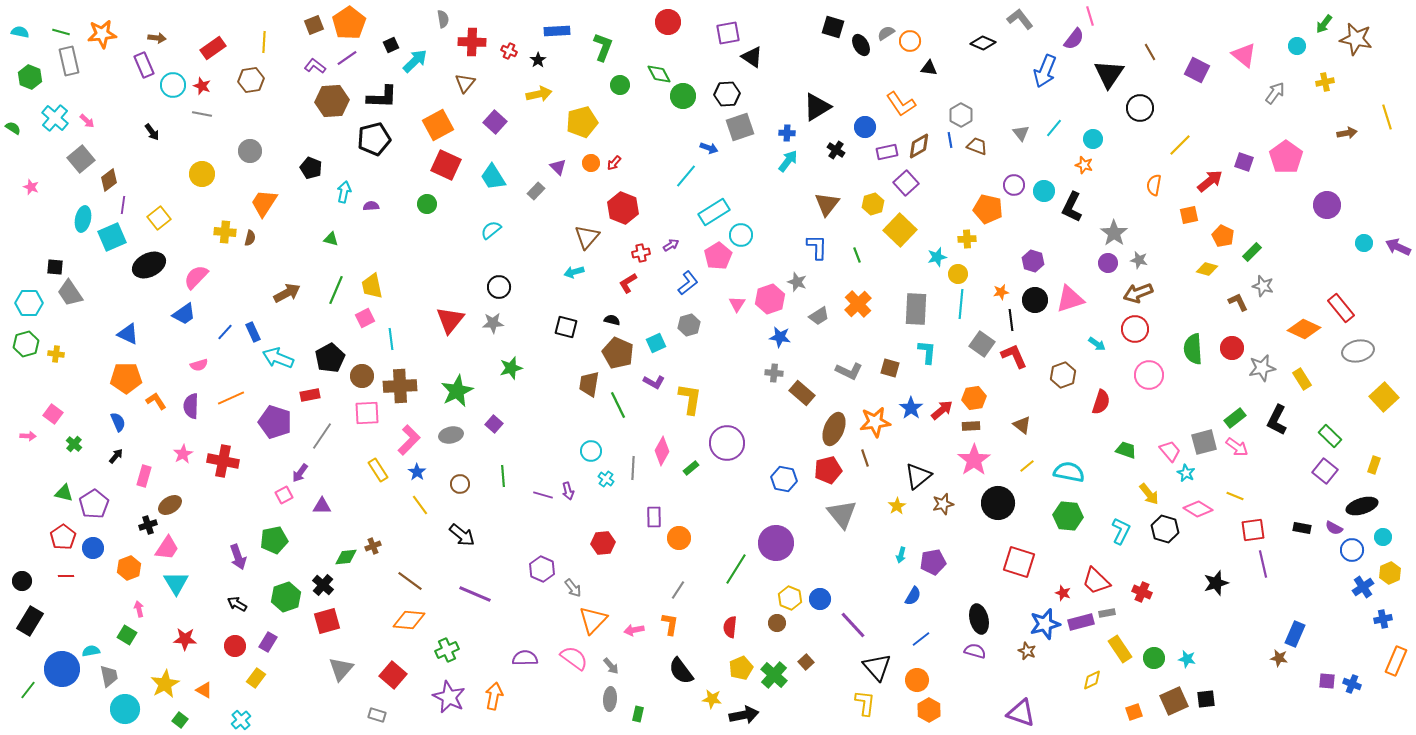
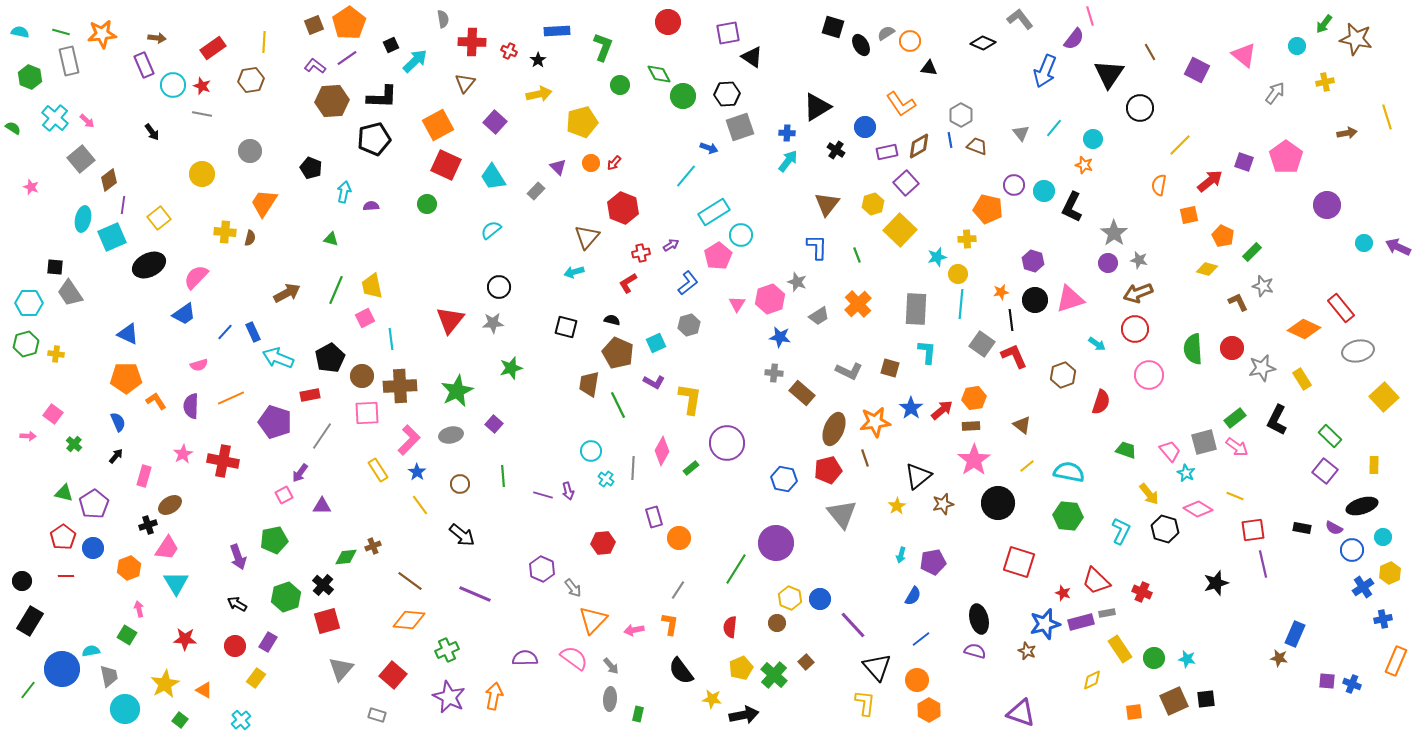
orange semicircle at (1154, 185): moved 5 px right
yellow rectangle at (1374, 465): rotated 18 degrees counterclockwise
purple rectangle at (654, 517): rotated 15 degrees counterclockwise
orange square at (1134, 712): rotated 12 degrees clockwise
